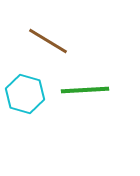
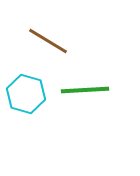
cyan hexagon: moved 1 px right
